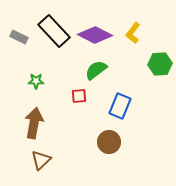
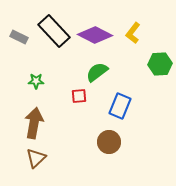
green semicircle: moved 1 px right, 2 px down
brown triangle: moved 5 px left, 2 px up
